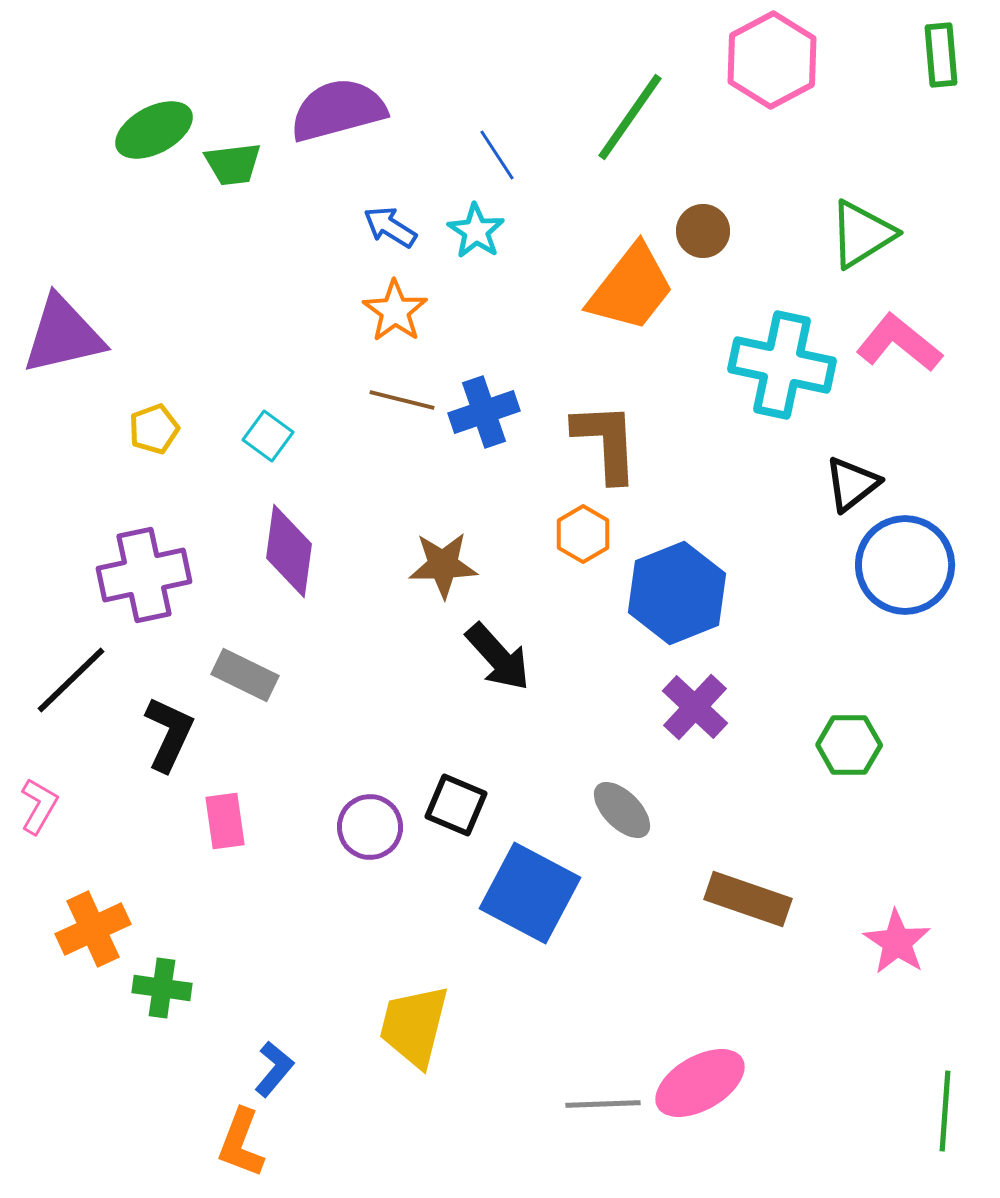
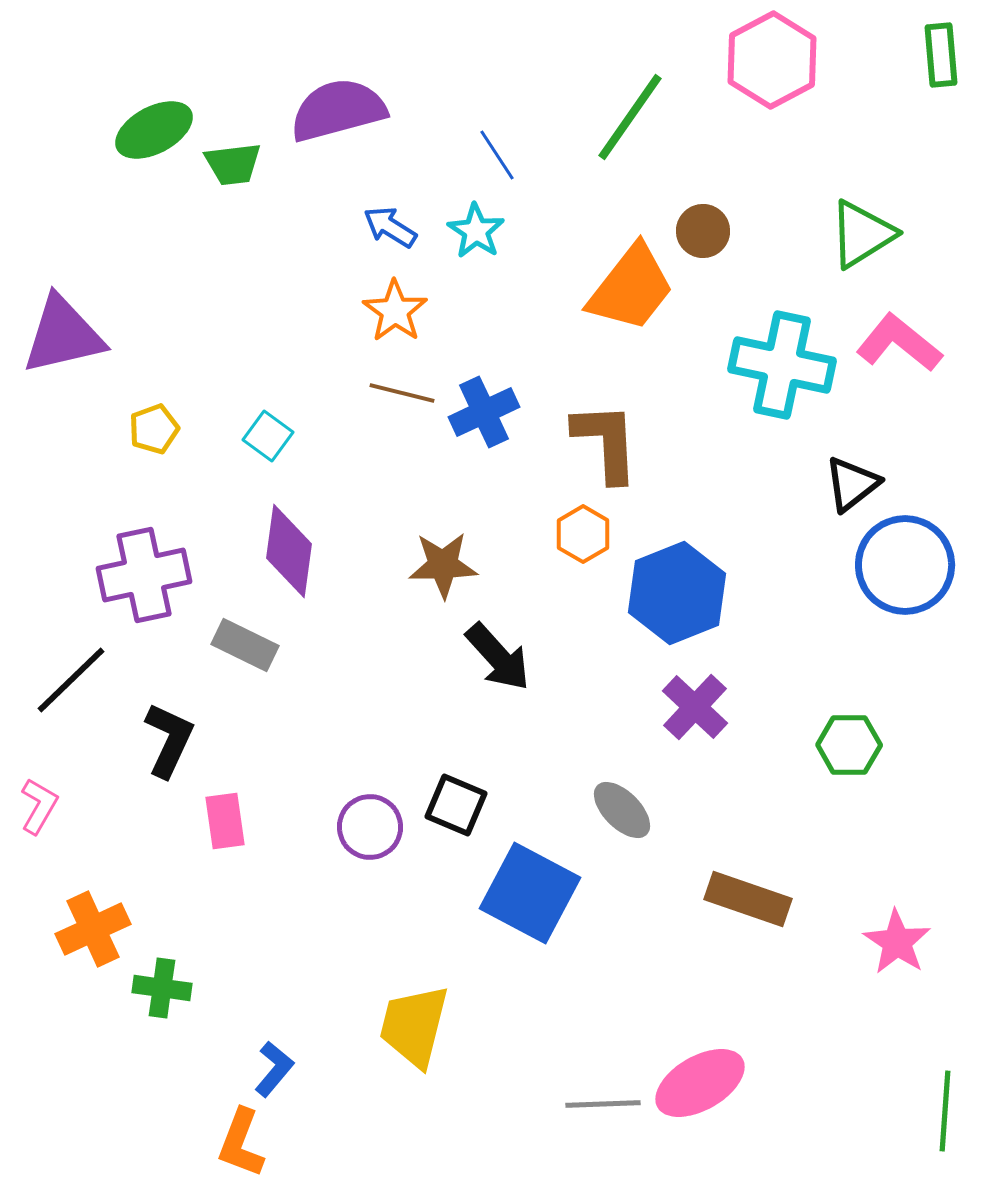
brown line at (402, 400): moved 7 px up
blue cross at (484, 412): rotated 6 degrees counterclockwise
gray rectangle at (245, 675): moved 30 px up
black L-shape at (169, 734): moved 6 px down
